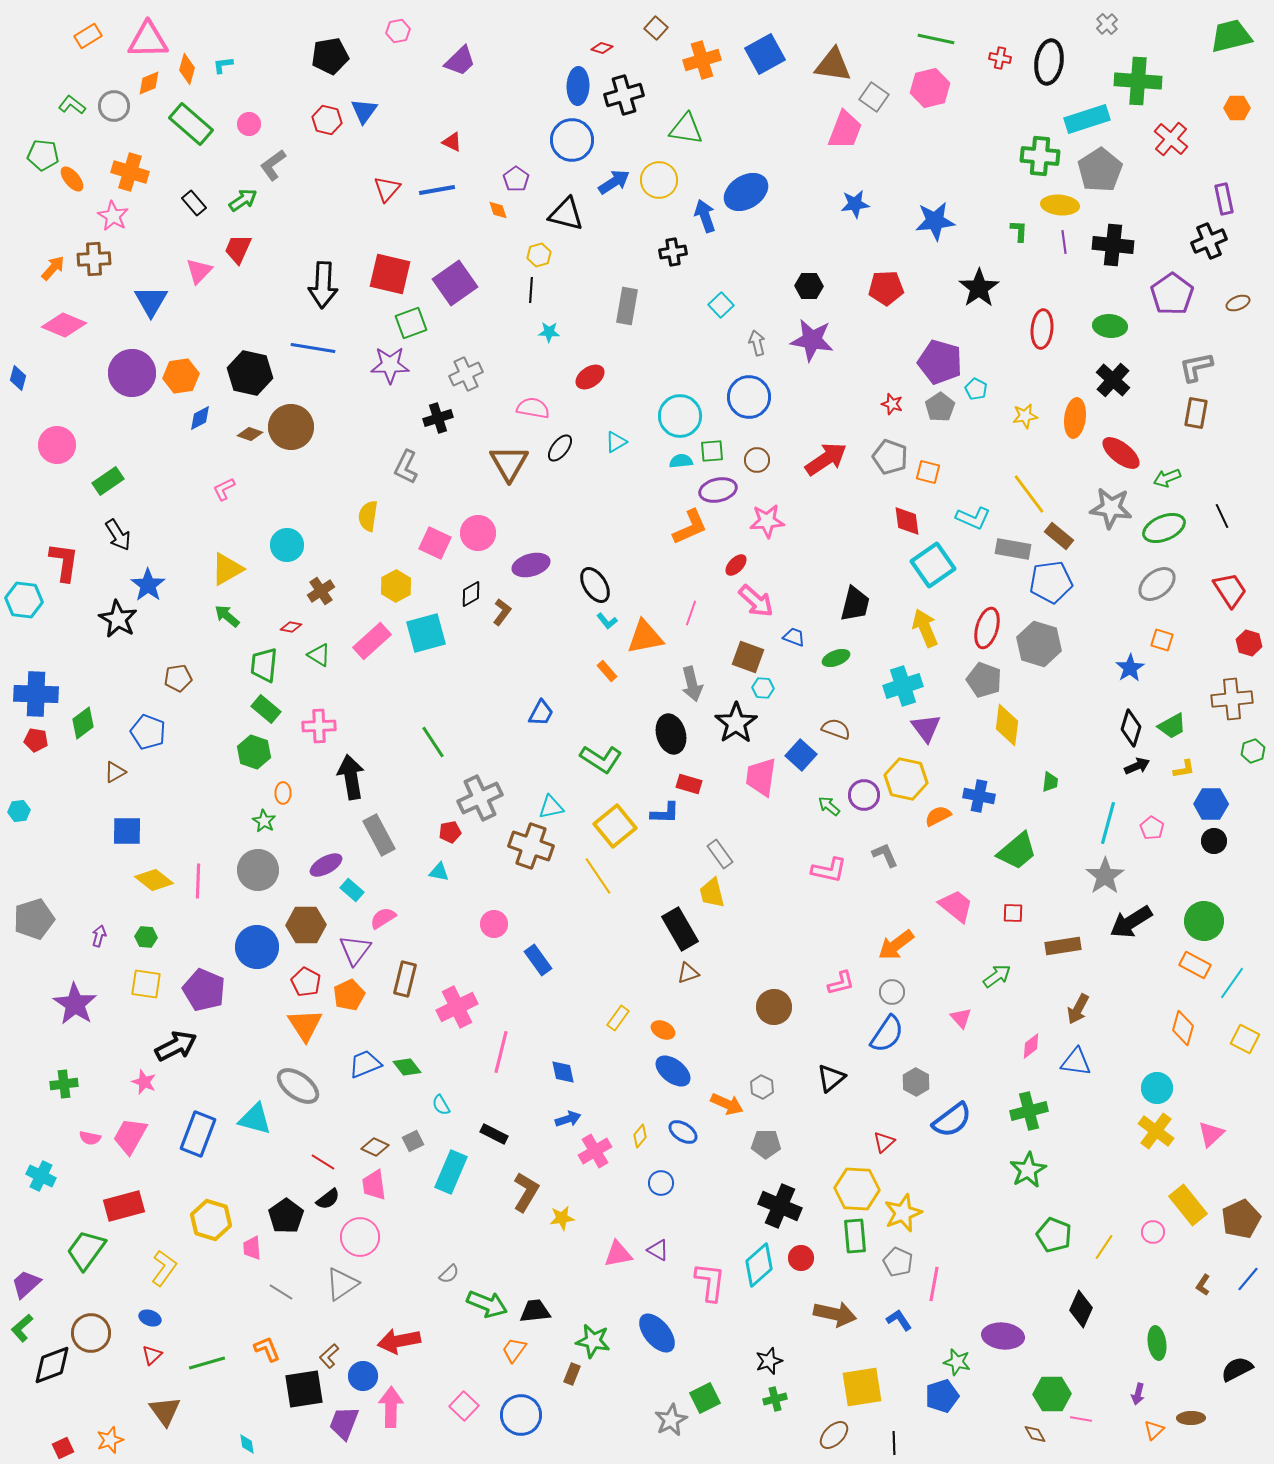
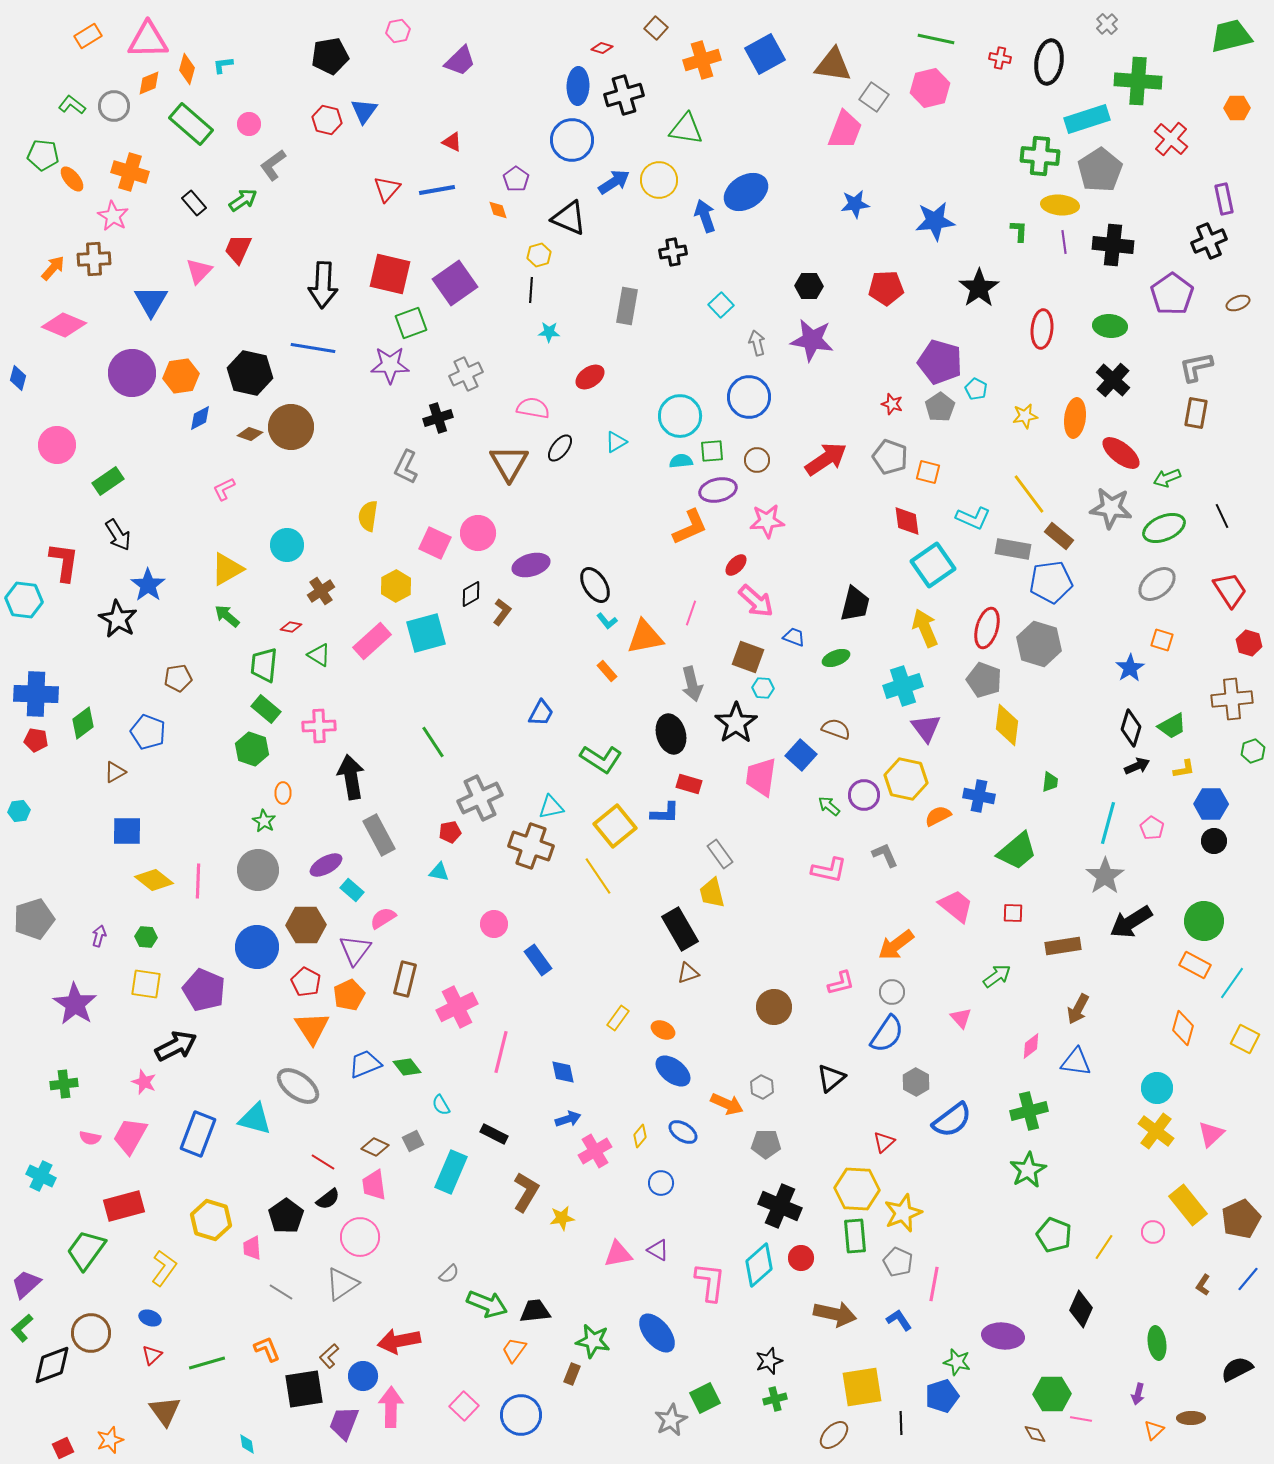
black triangle at (566, 214): moved 3 px right, 4 px down; rotated 9 degrees clockwise
green hexagon at (254, 752): moved 2 px left, 3 px up
orange triangle at (305, 1025): moved 7 px right, 3 px down
black line at (894, 1443): moved 7 px right, 20 px up
